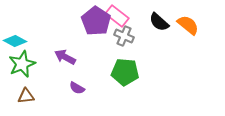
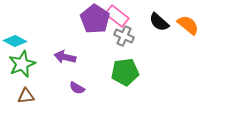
purple pentagon: moved 1 px left, 2 px up
purple arrow: rotated 15 degrees counterclockwise
green pentagon: rotated 12 degrees counterclockwise
